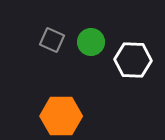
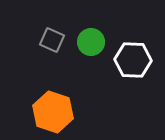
orange hexagon: moved 8 px left, 4 px up; rotated 18 degrees clockwise
